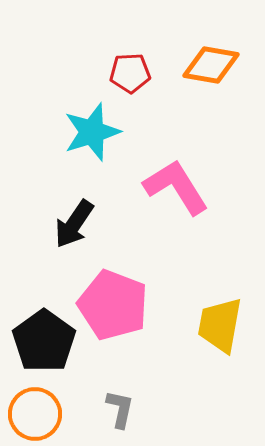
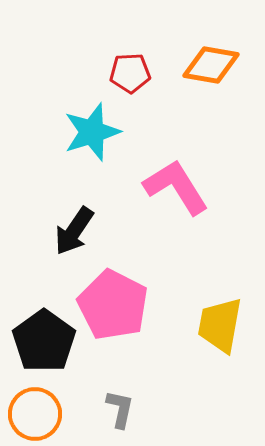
black arrow: moved 7 px down
pink pentagon: rotated 6 degrees clockwise
